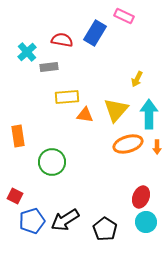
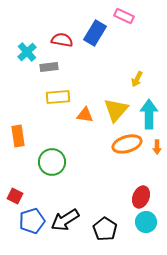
yellow rectangle: moved 9 px left
orange ellipse: moved 1 px left
